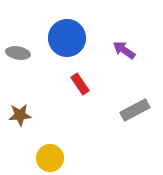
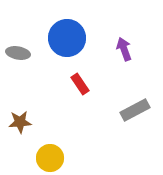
purple arrow: moved 1 px up; rotated 35 degrees clockwise
brown star: moved 7 px down
